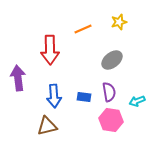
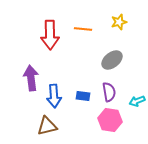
orange line: rotated 30 degrees clockwise
red arrow: moved 15 px up
purple arrow: moved 13 px right
blue rectangle: moved 1 px left, 1 px up
pink hexagon: moved 1 px left
